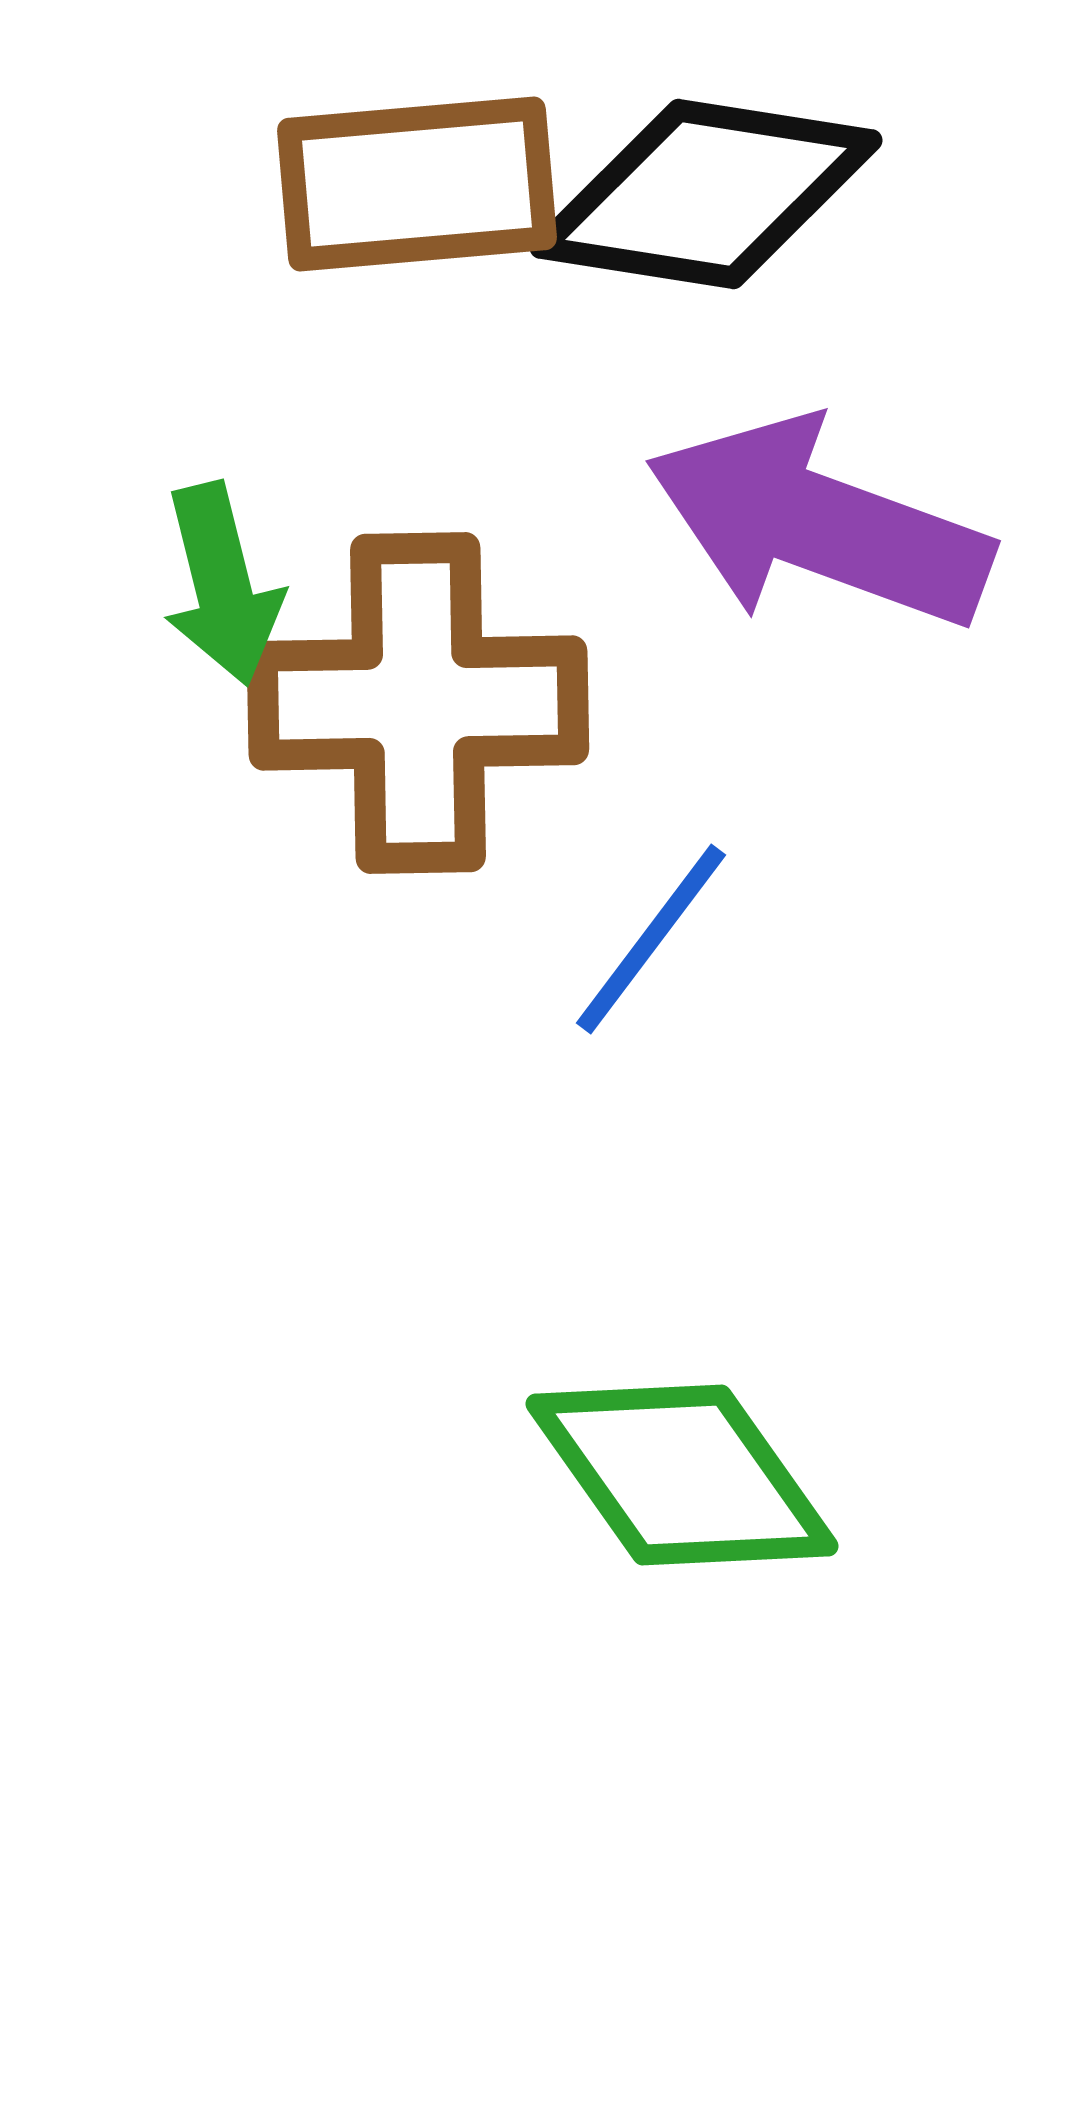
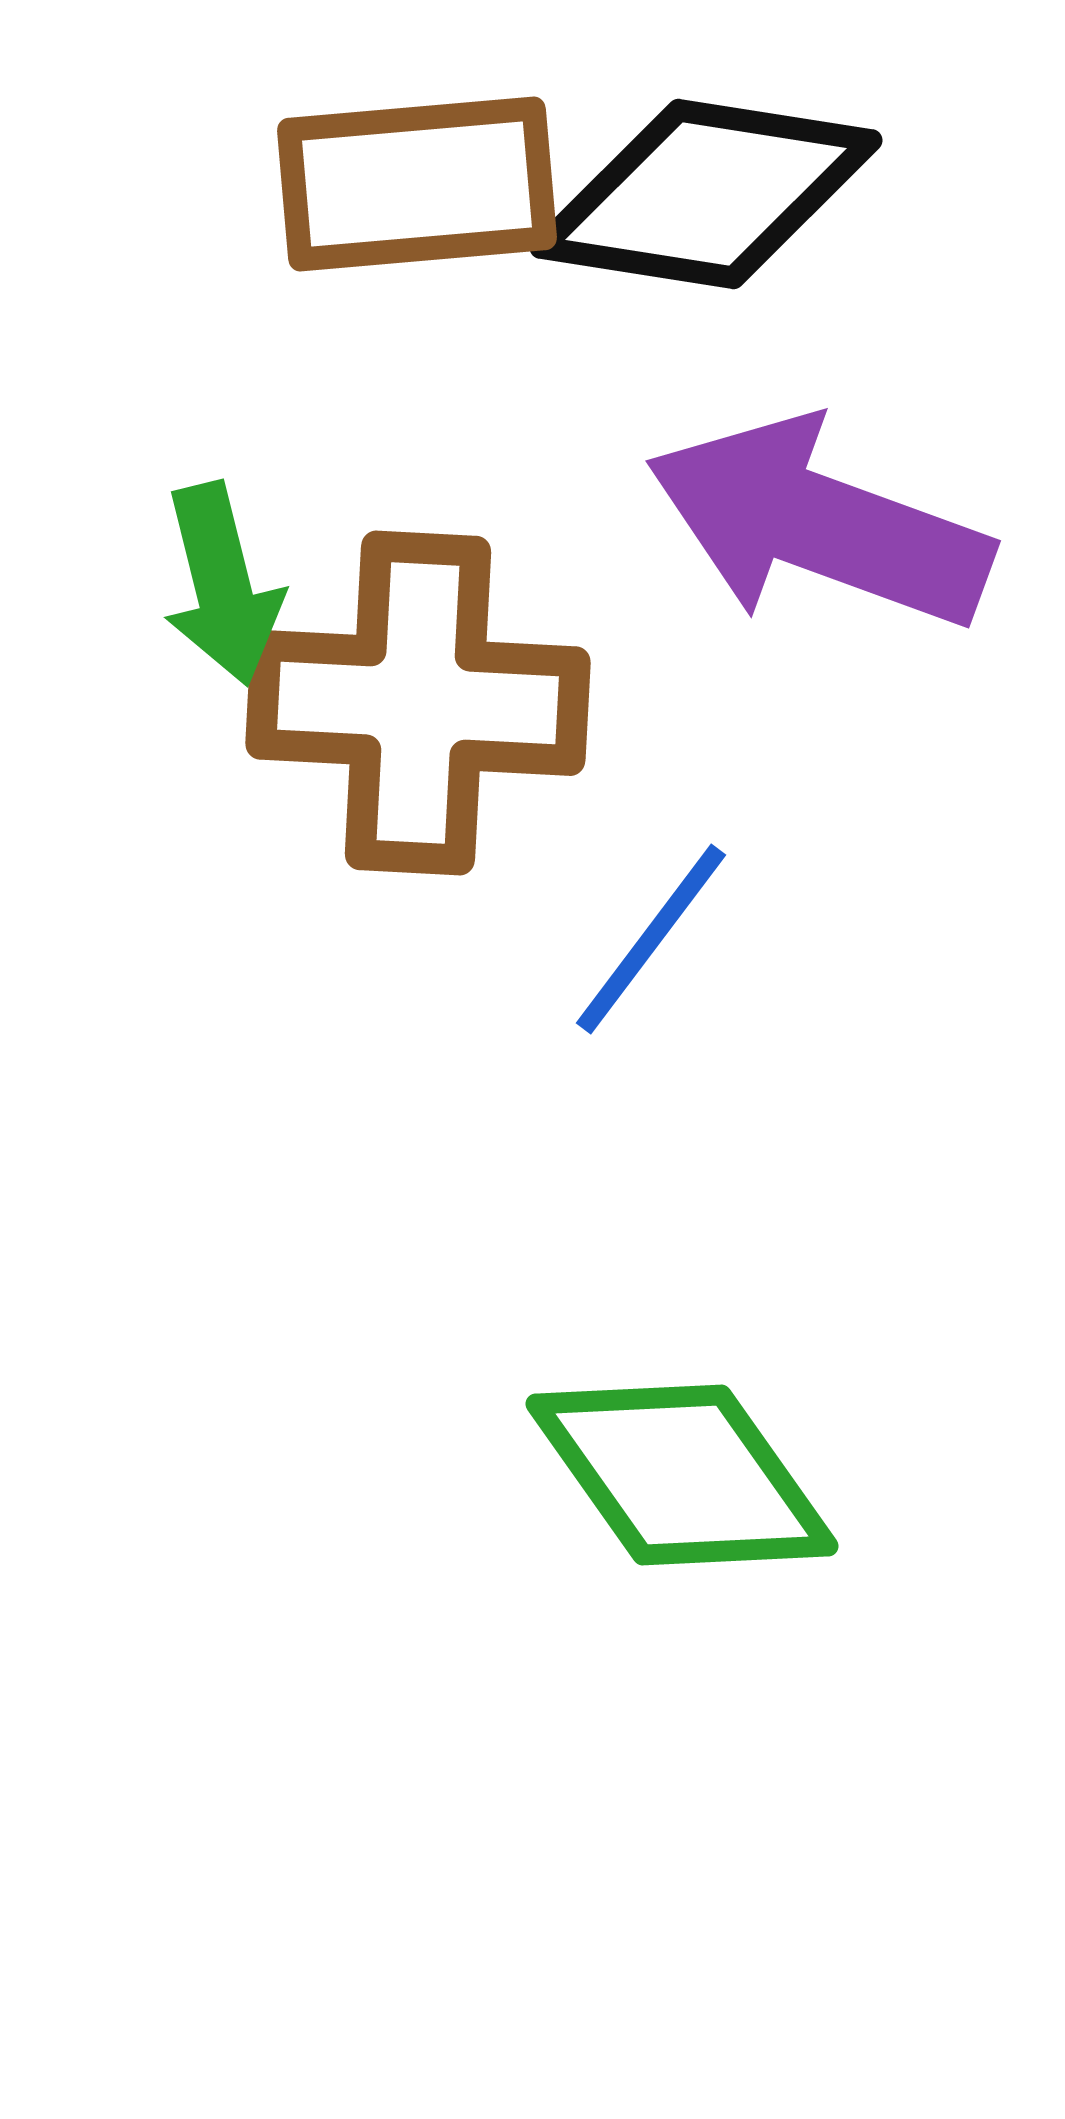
brown cross: rotated 4 degrees clockwise
